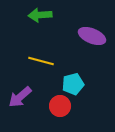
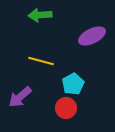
purple ellipse: rotated 48 degrees counterclockwise
cyan pentagon: rotated 15 degrees counterclockwise
red circle: moved 6 px right, 2 px down
